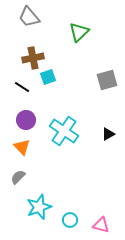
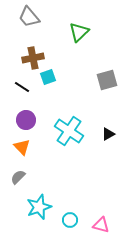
cyan cross: moved 5 px right
